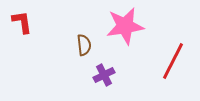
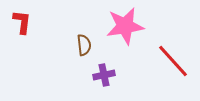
red L-shape: rotated 15 degrees clockwise
red line: rotated 69 degrees counterclockwise
purple cross: rotated 15 degrees clockwise
